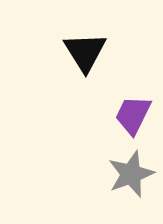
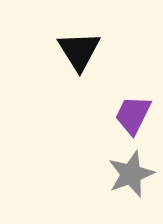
black triangle: moved 6 px left, 1 px up
